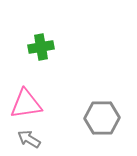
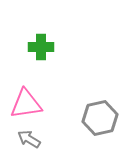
green cross: rotated 10 degrees clockwise
gray hexagon: moved 2 px left; rotated 12 degrees counterclockwise
